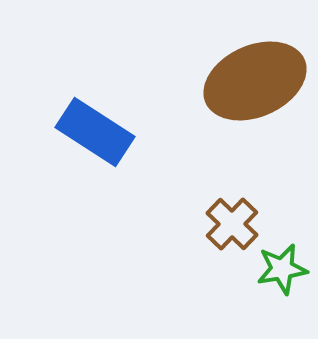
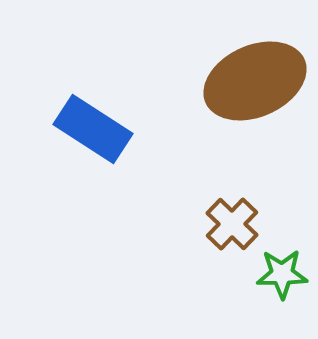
blue rectangle: moved 2 px left, 3 px up
green star: moved 5 px down; rotated 9 degrees clockwise
